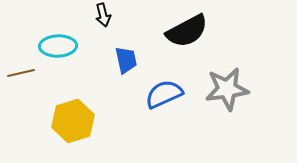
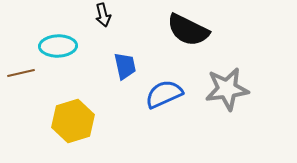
black semicircle: moved 1 px right, 1 px up; rotated 54 degrees clockwise
blue trapezoid: moved 1 px left, 6 px down
